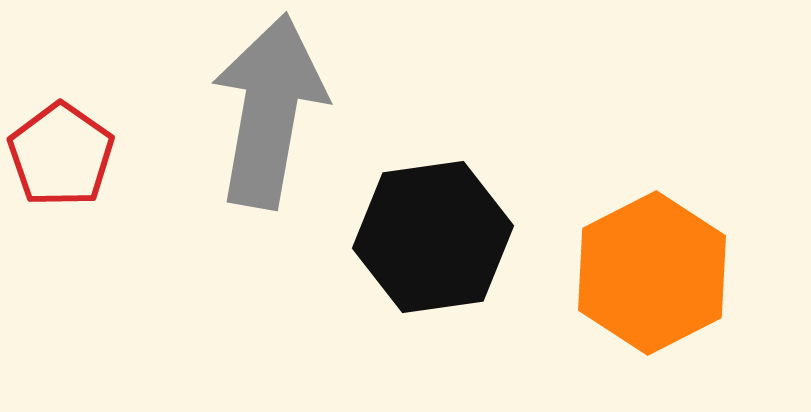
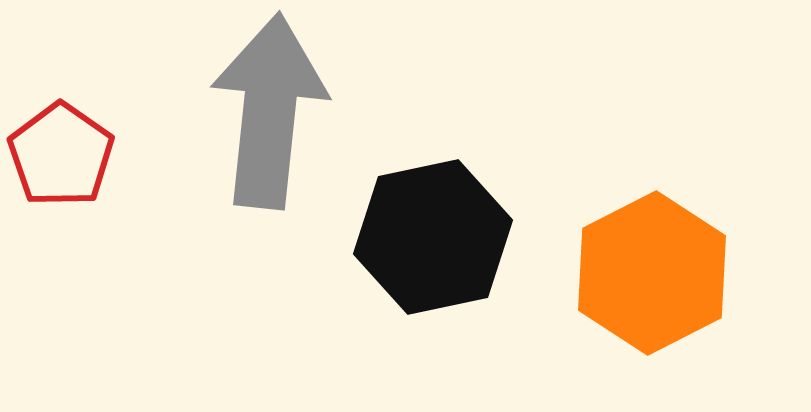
gray arrow: rotated 4 degrees counterclockwise
black hexagon: rotated 4 degrees counterclockwise
